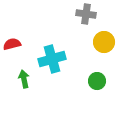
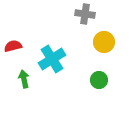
gray cross: moved 1 px left
red semicircle: moved 1 px right, 2 px down
cyan cross: rotated 16 degrees counterclockwise
green circle: moved 2 px right, 1 px up
